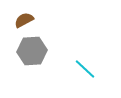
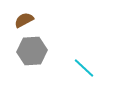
cyan line: moved 1 px left, 1 px up
